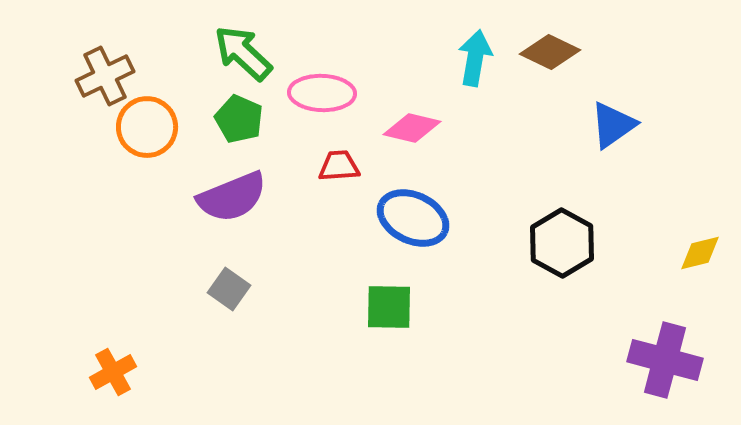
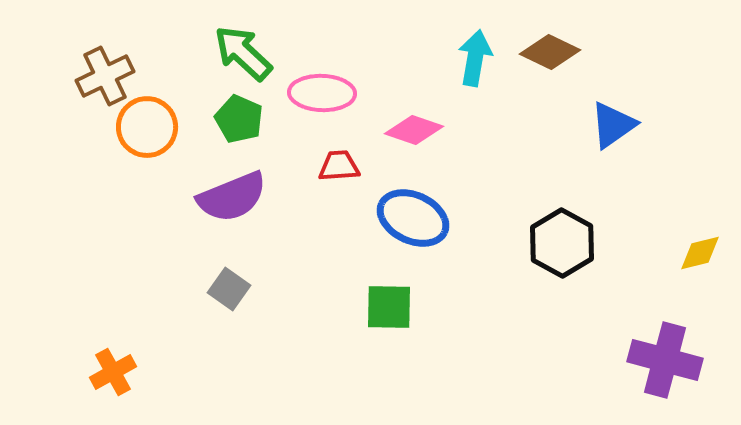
pink diamond: moved 2 px right, 2 px down; rotated 6 degrees clockwise
